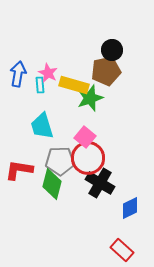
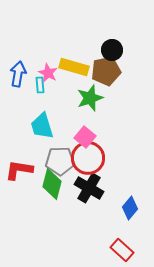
yellow rectangle: moved 18 px up
black cross: moved 11 px left, 5 px down
blue diamond: rotated 25 degrees counterclockwise
